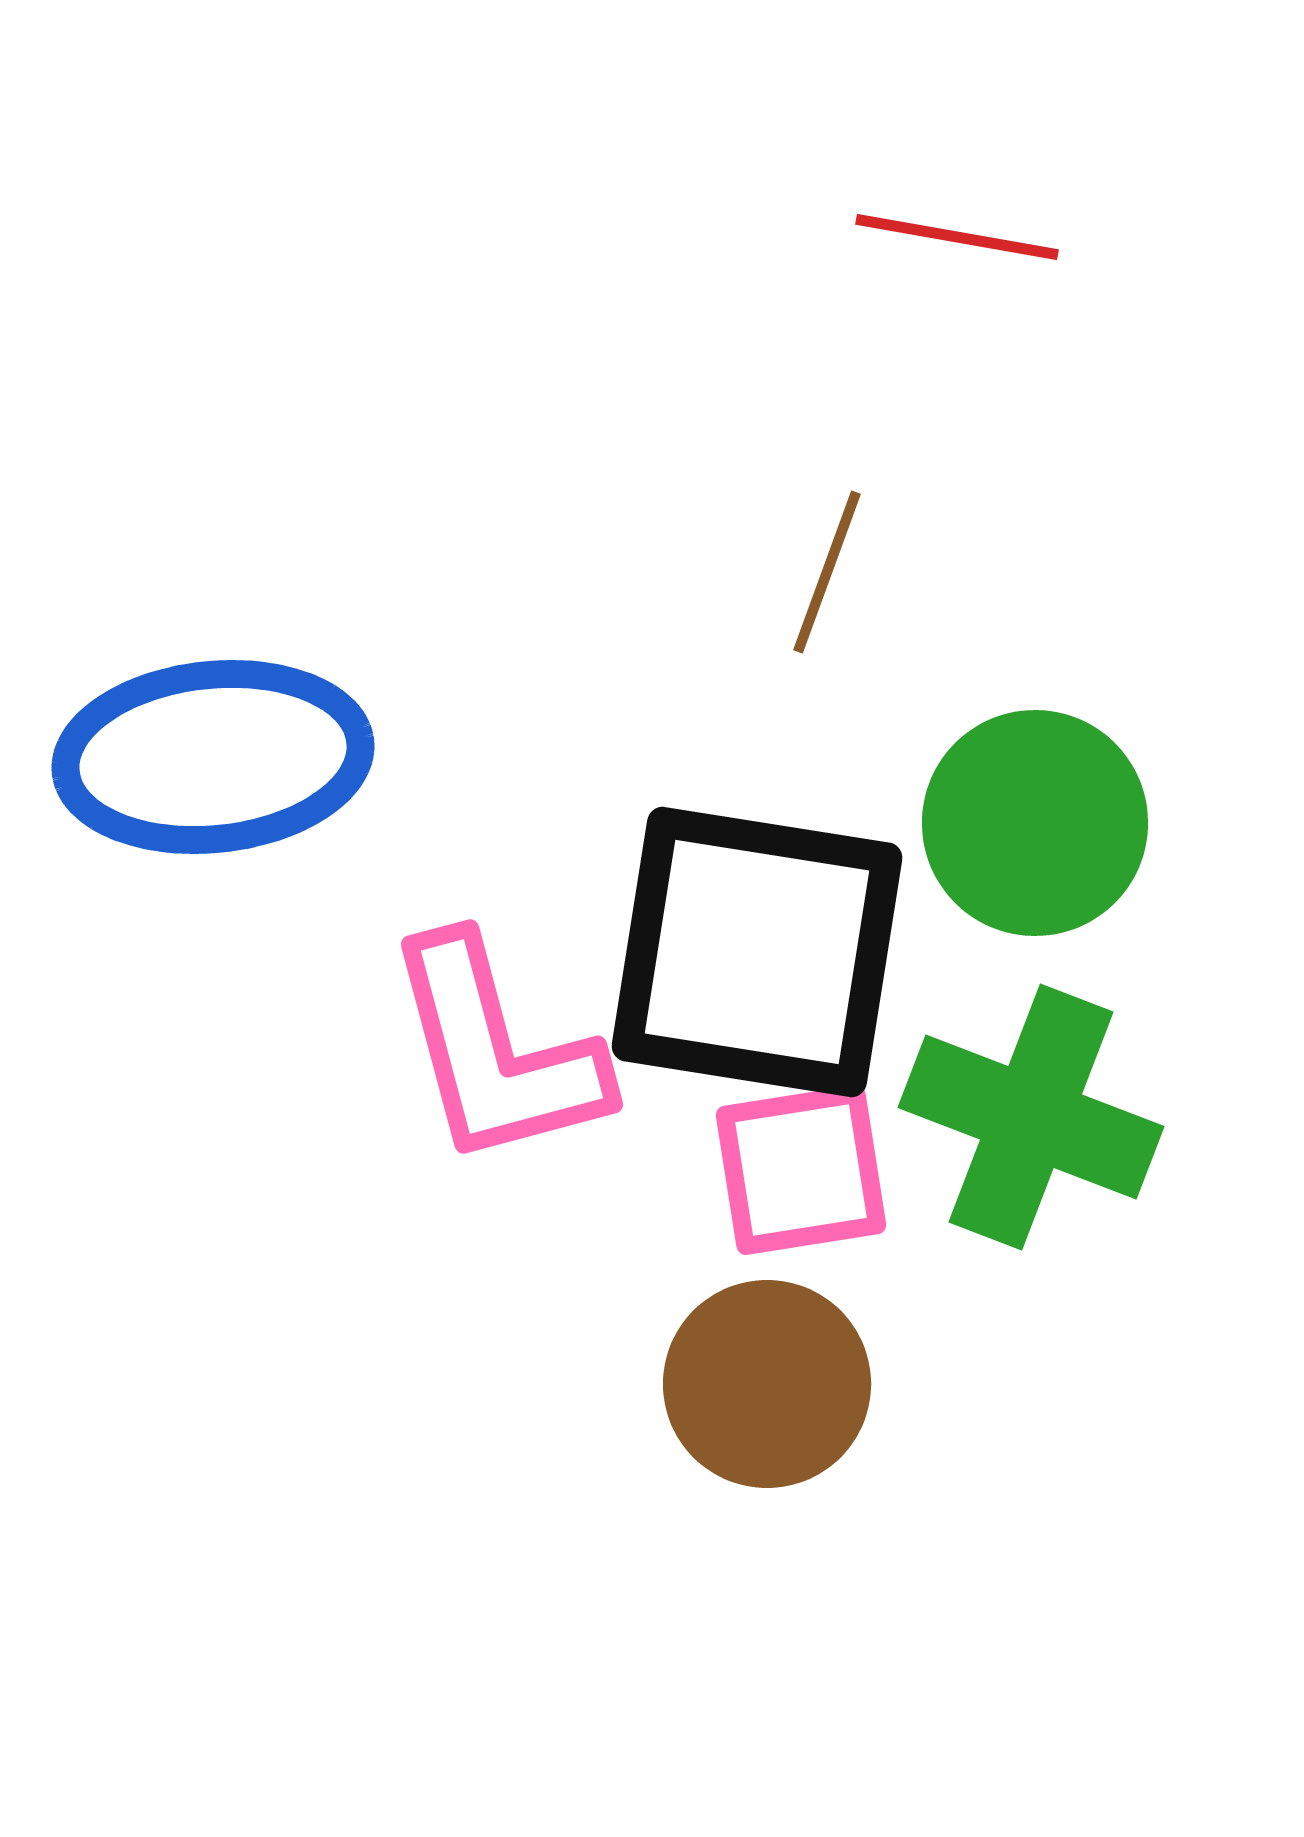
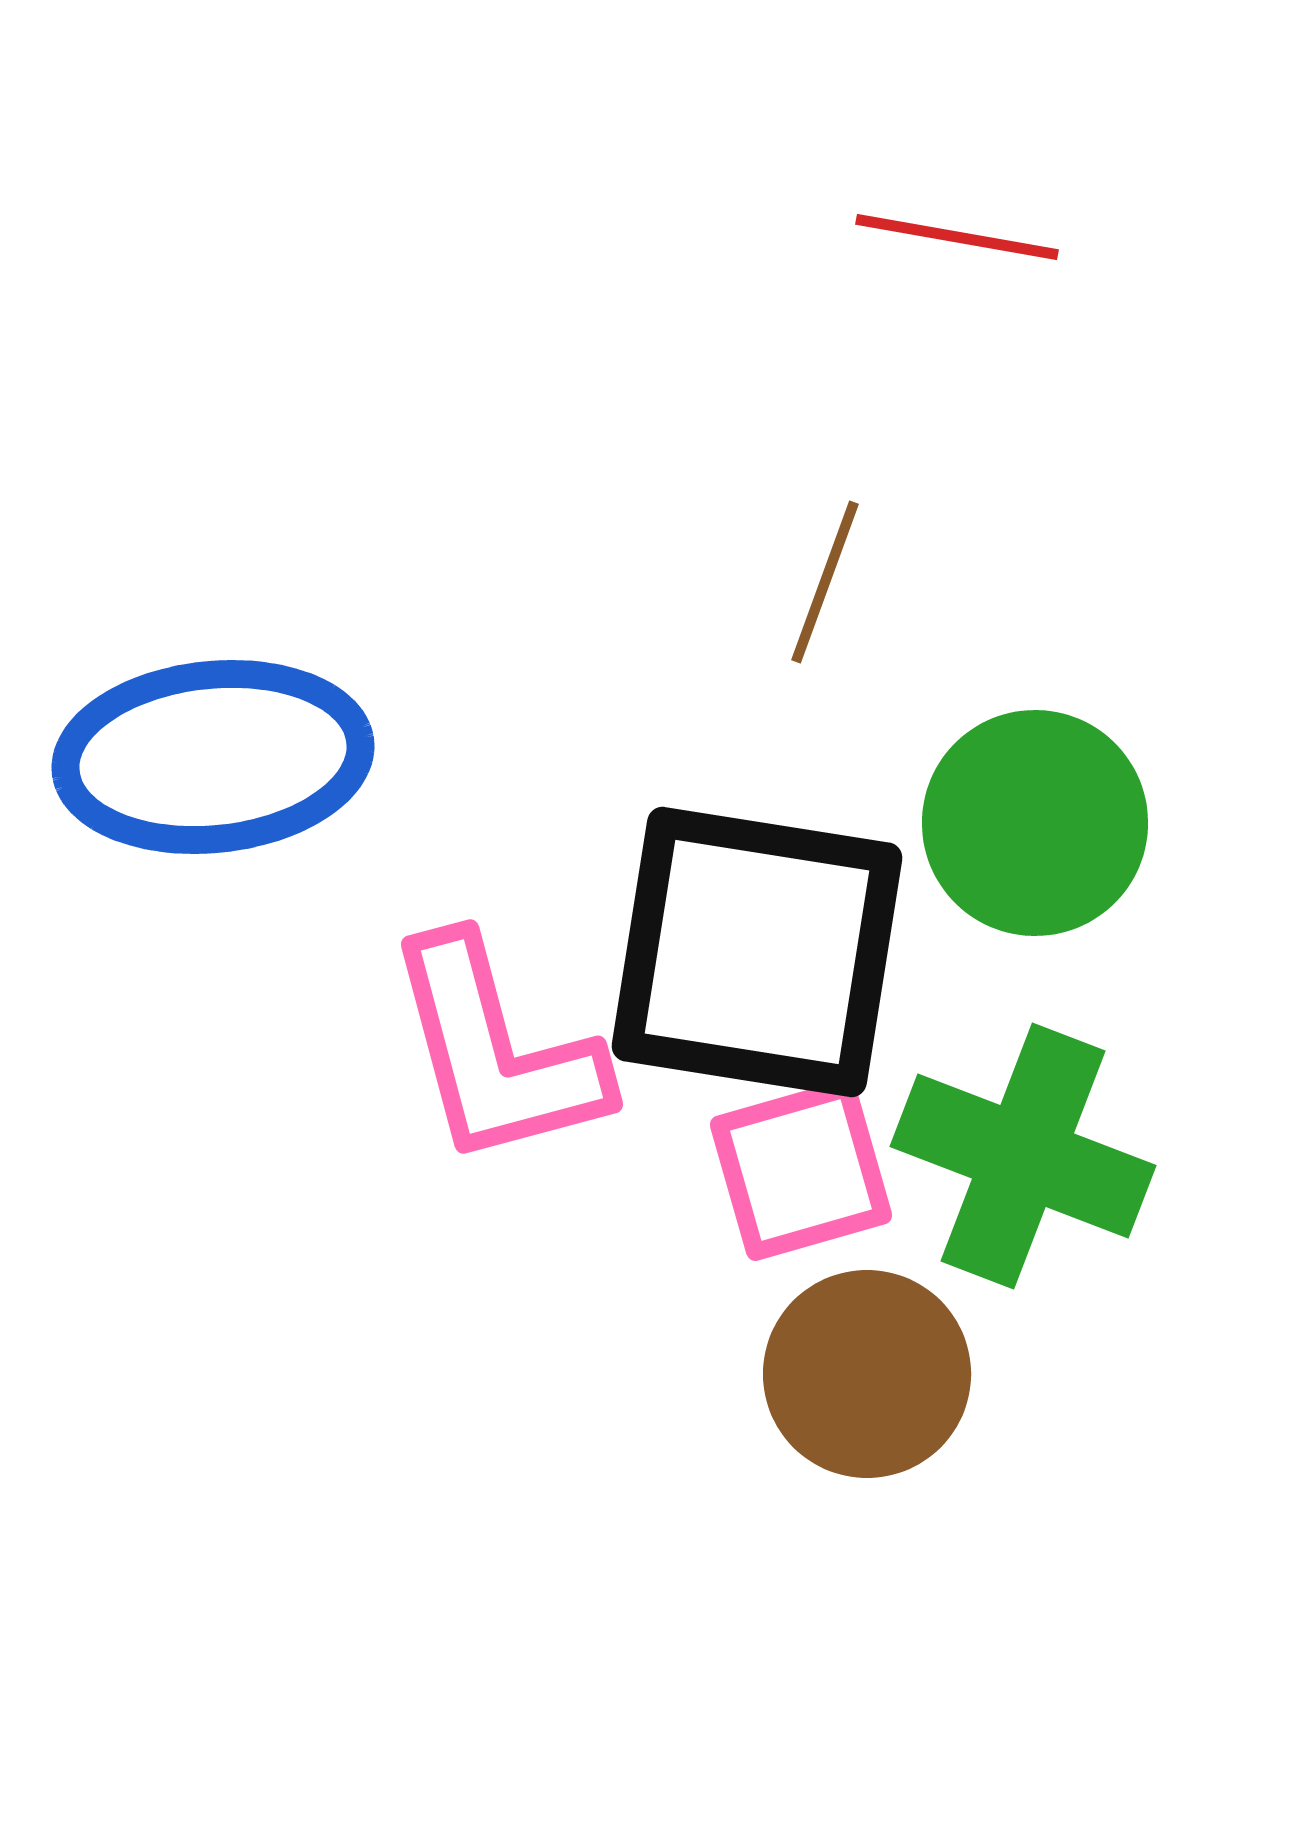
brown line: moved 2 px left, 10 px down
green cross: moved 8 px left, 39 px down
pink square: rotated 7 degrees counterclockwise
brown circle: moved 100 px right, 10 px up
